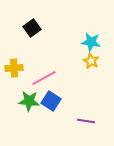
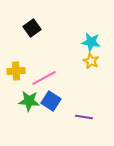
yellow cross: moved 2 px right, 3 px down
purple line: moved 2 px left, 4 px up
